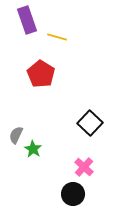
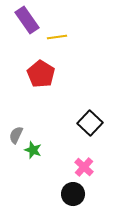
purple rectangle: rotated 16 degrees counterclockwise
yellow line: rotated 24 degrees counterclockwise
green star: moved 1 px down; rotated 12 degrees counterclockwise
